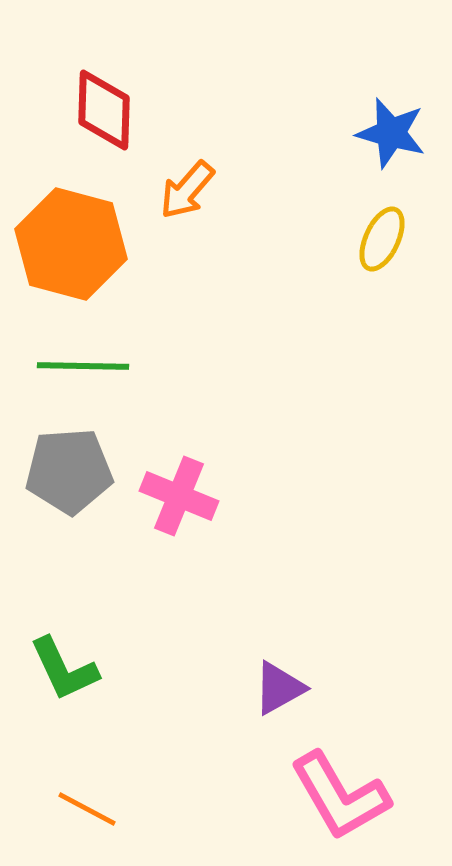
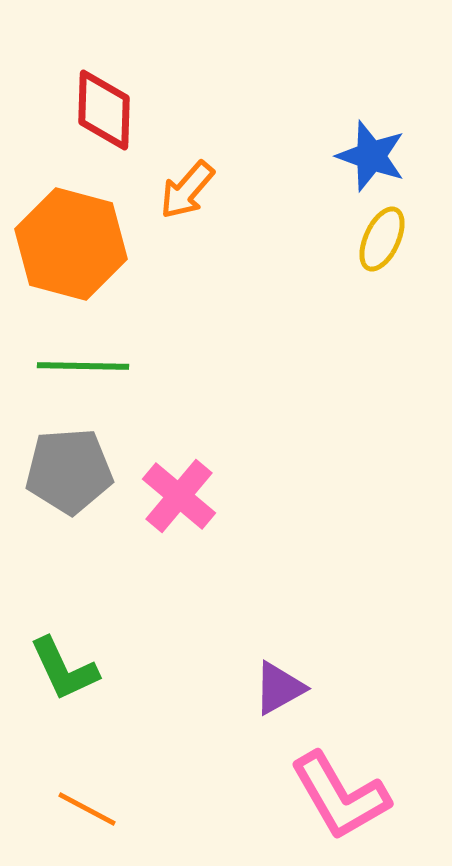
blue star: moved 20 px left, 23 px down; rotated 4 degrees clockwise
pink cross: rotated 18 degrees clockwise
